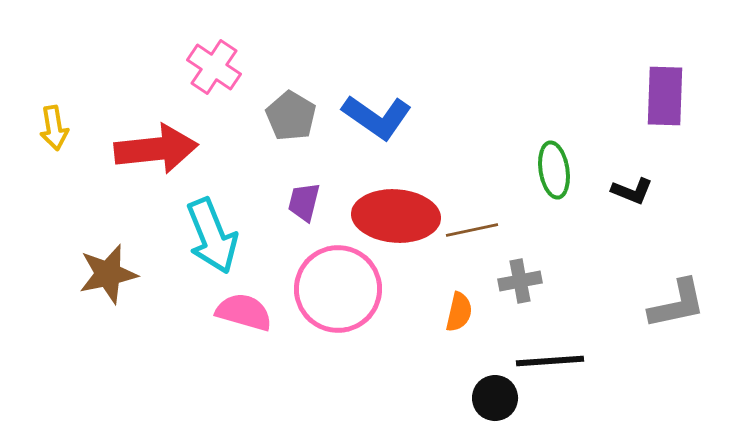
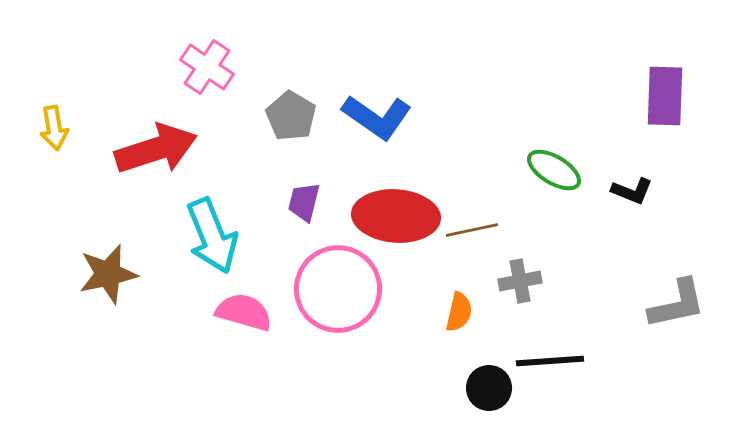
pink cross: moved 7 px left
red arrow: rotated 12 degrees counterclockwise
green ellipse: rotated 50 degrees counterclockwise
black circle: moved 6 px left, 10 px up
